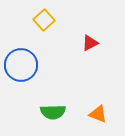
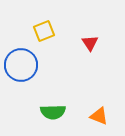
yellow square: moved 11 px down; rotated 20 degrees clockwise
red triangle: rotated 36 degrees counterclockwise
orange triangle: moved 1 px right, 2 px down
